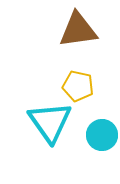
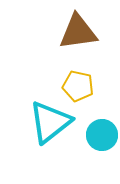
brown triangle: moved 2 px down
cyan triangle: rotated 27 degrees clockwise
